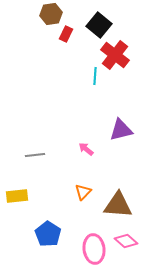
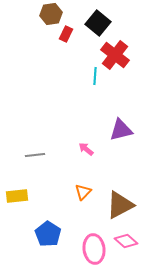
black square: moved 1 px left, 2 px up
brown triangle: moved 2 px right; rotated 32 degrees counterclockwise
